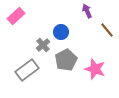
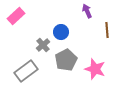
brown line: rotated 35 degrees clockwise
gray rectangle: moved 1 px left, 1 px down
